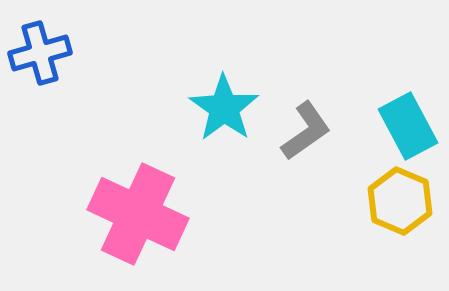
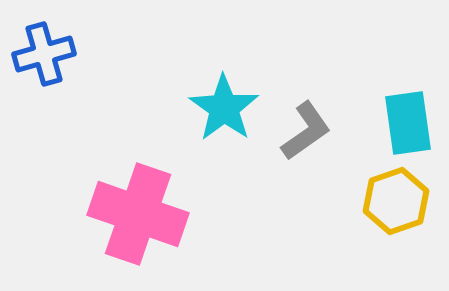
blue cross: moved 4 px right, 1 px down
cyan rectangle: moved 3 px up; rotated 20 degrees clockwise
yellow hexagon: moved 4 px left; rotated 18 degrees clockwise
pink cross: rotated 6 degrees counterclockwise
